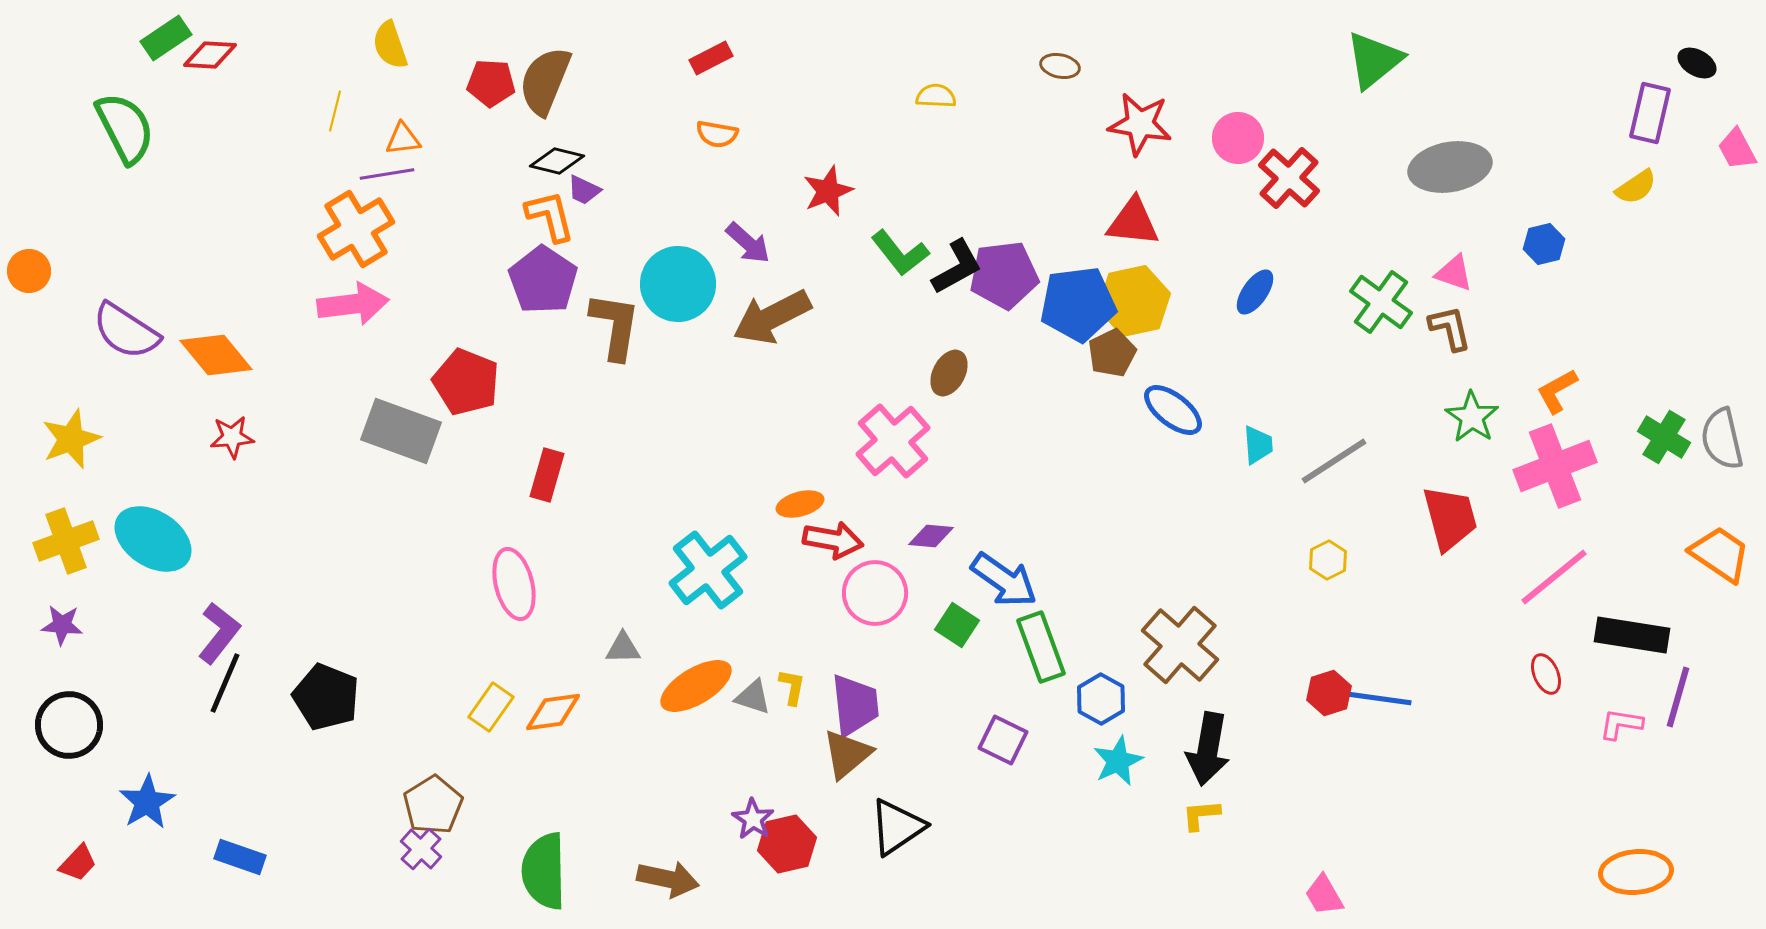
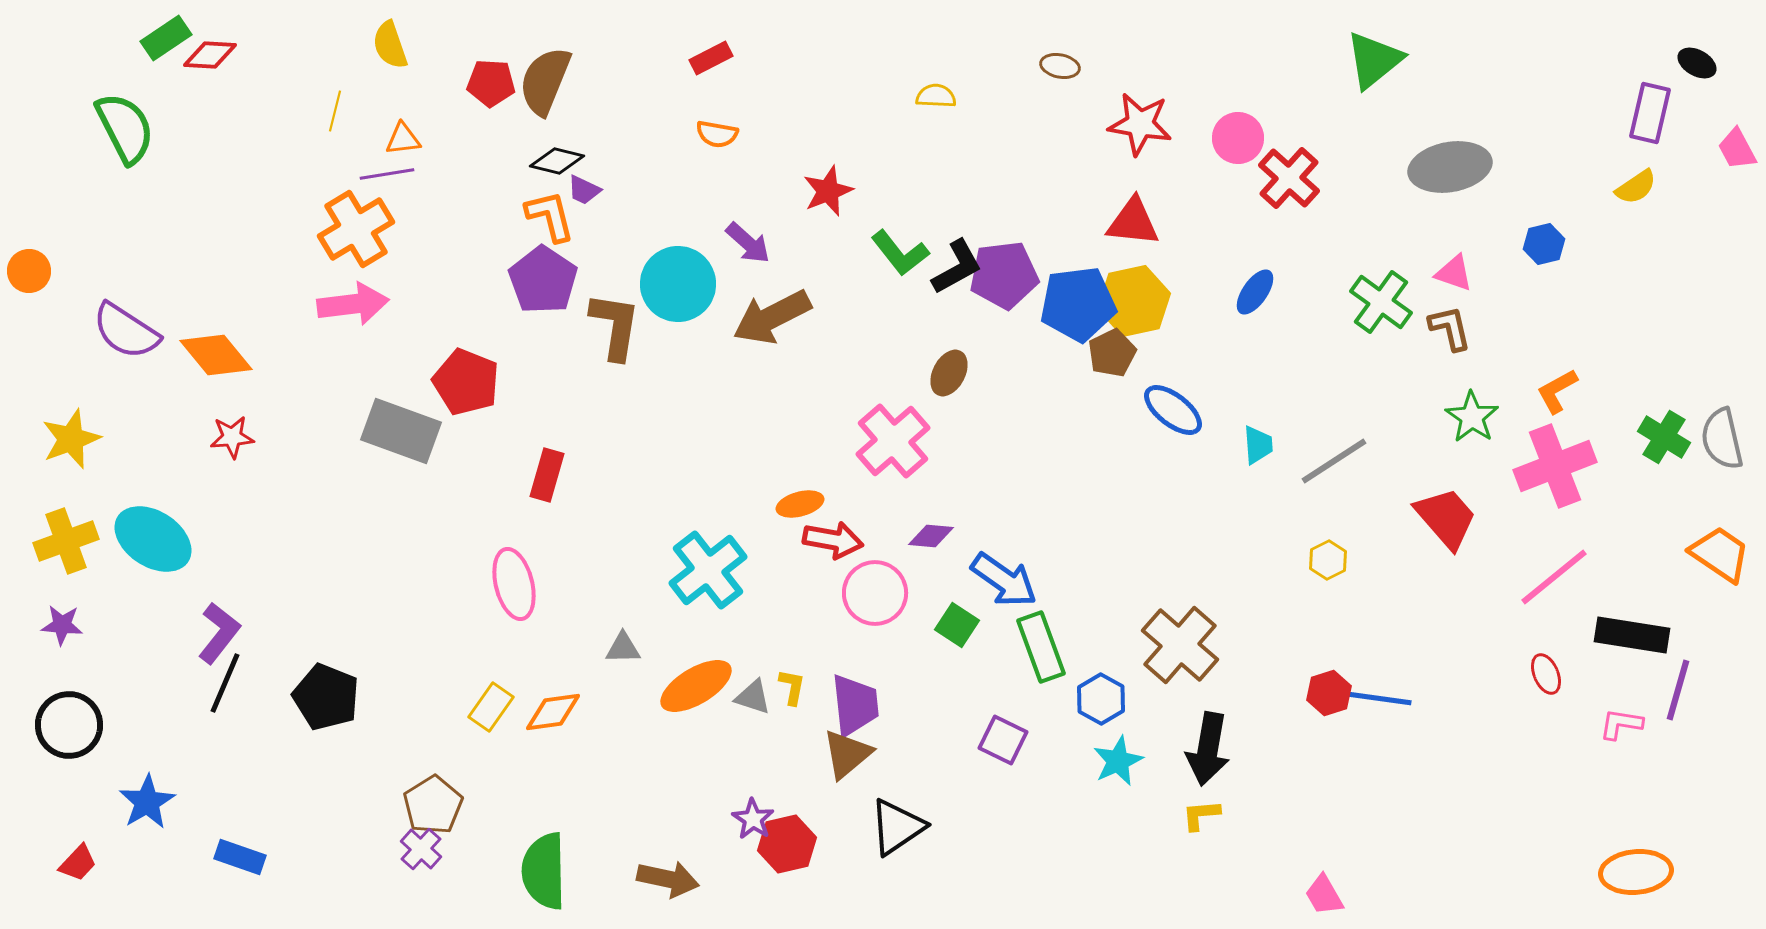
red trapezoid at (1450, 518): moved 4 px left; rotated 26 degrees counterclockwise
purple line at (1678, 697): moved 7 px up
